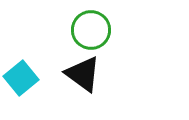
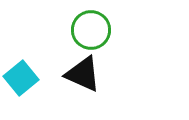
black triangle: rotated 12 degrees counterclockwise
